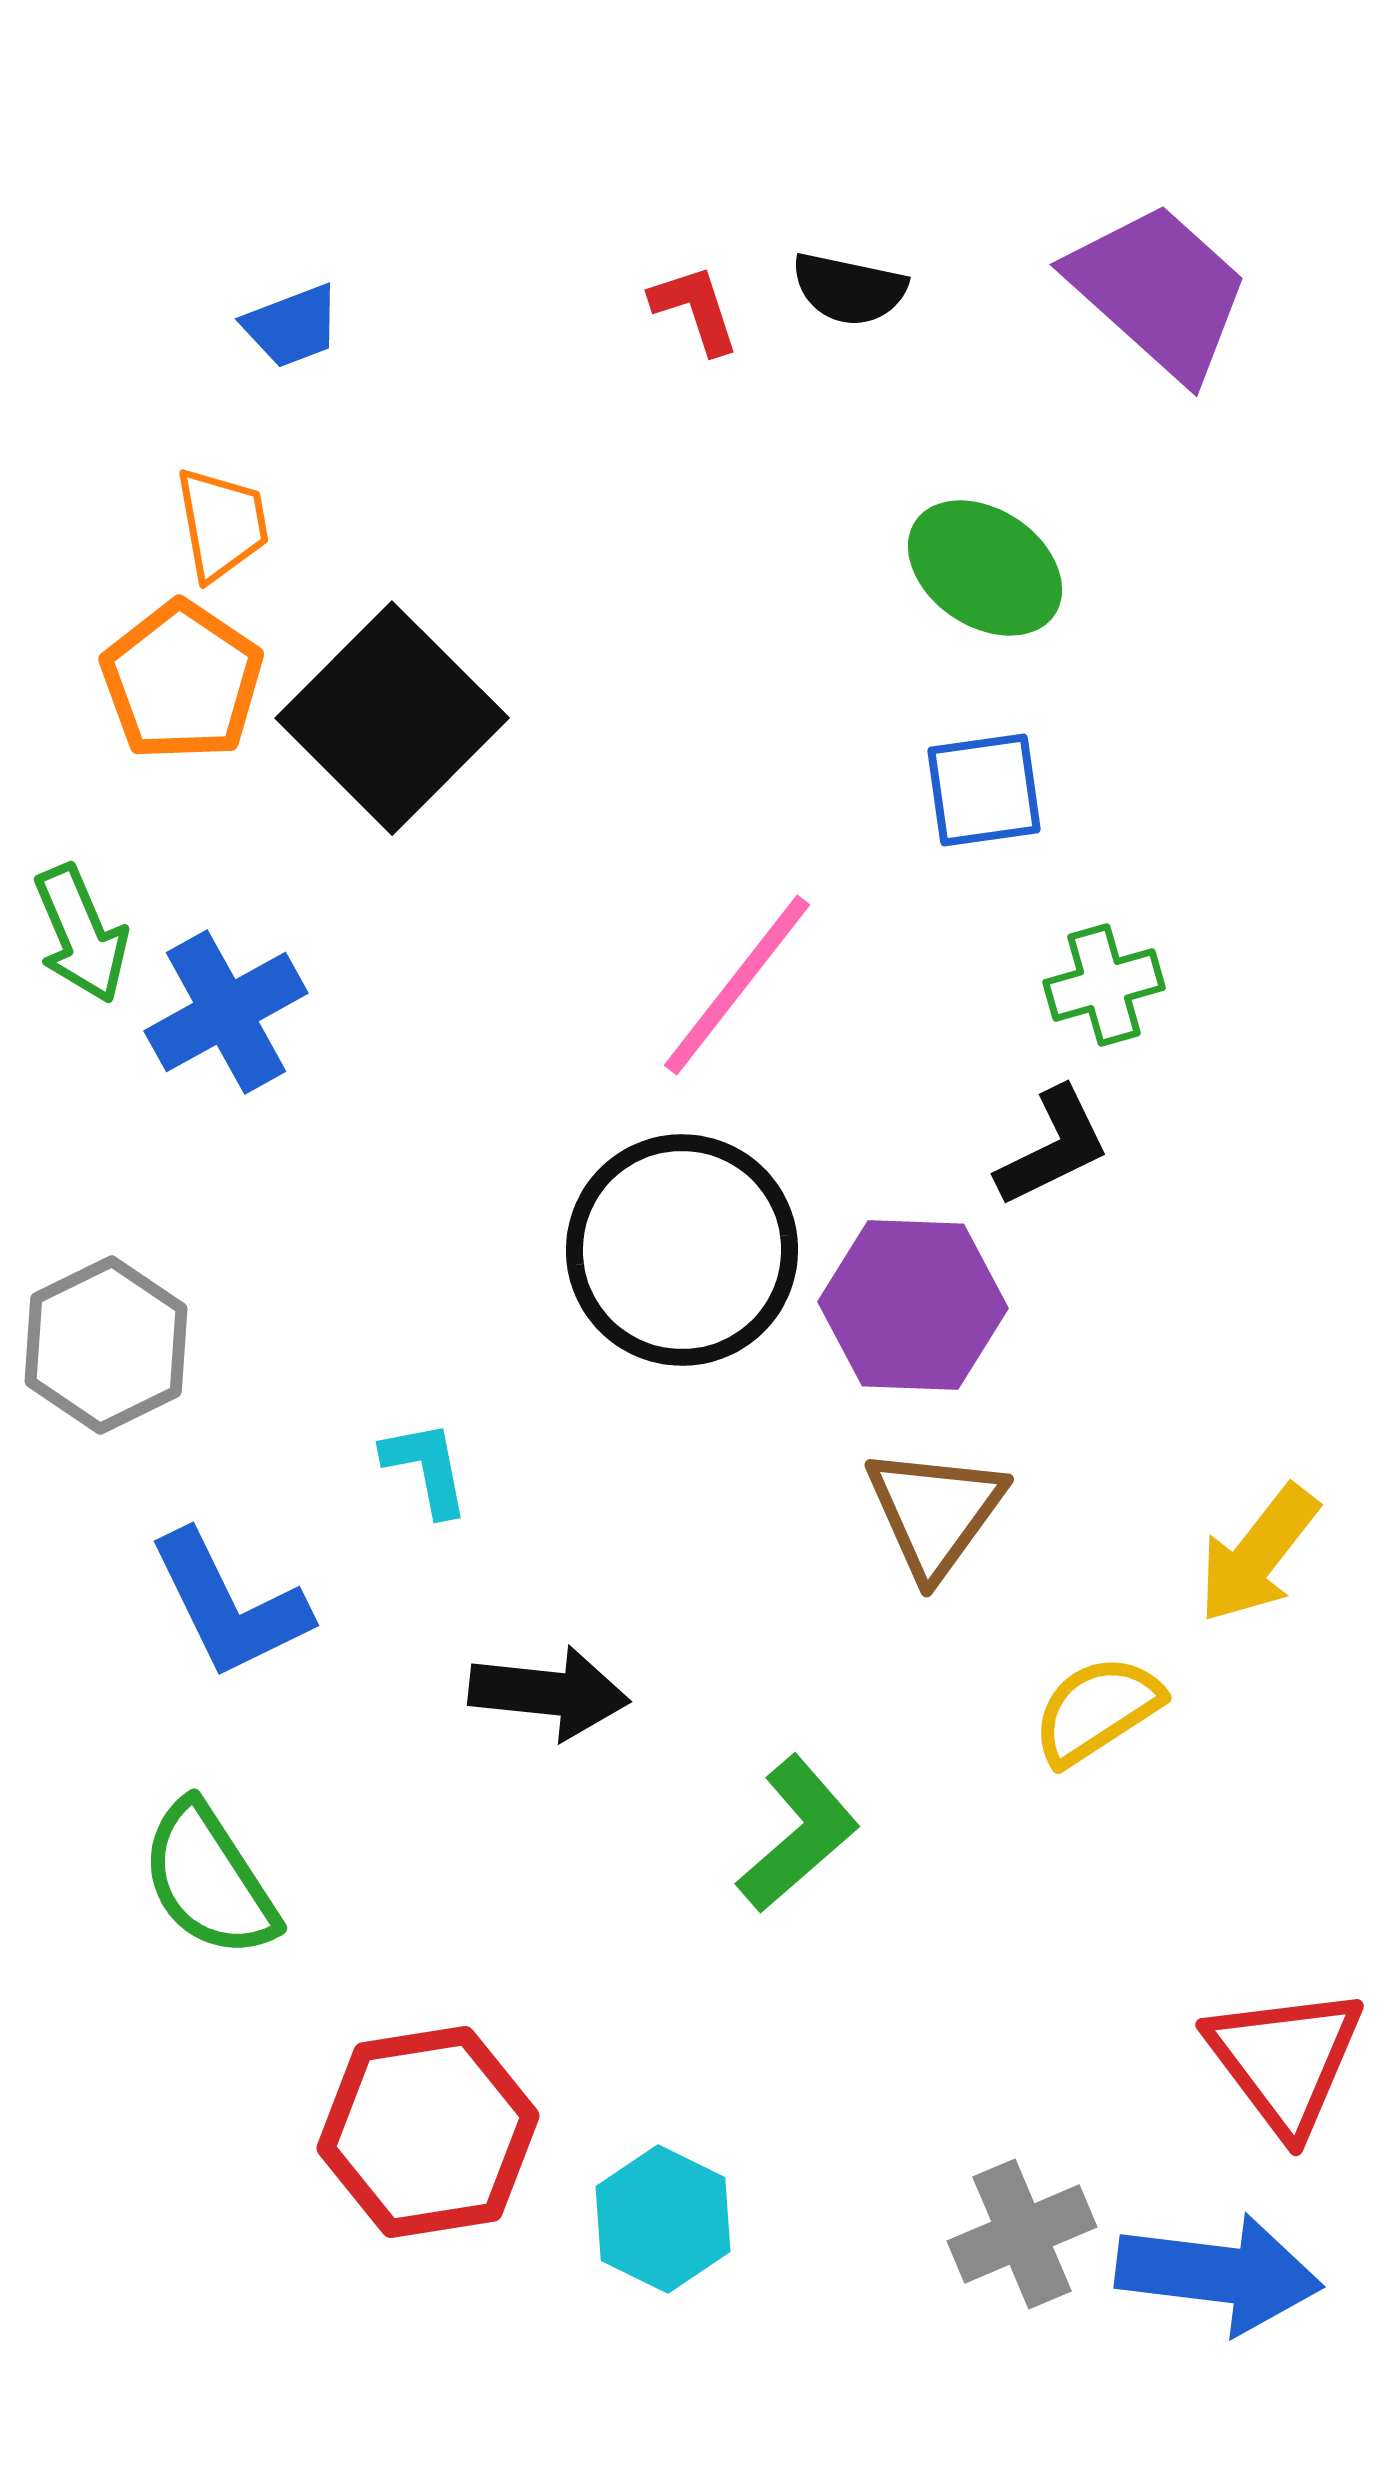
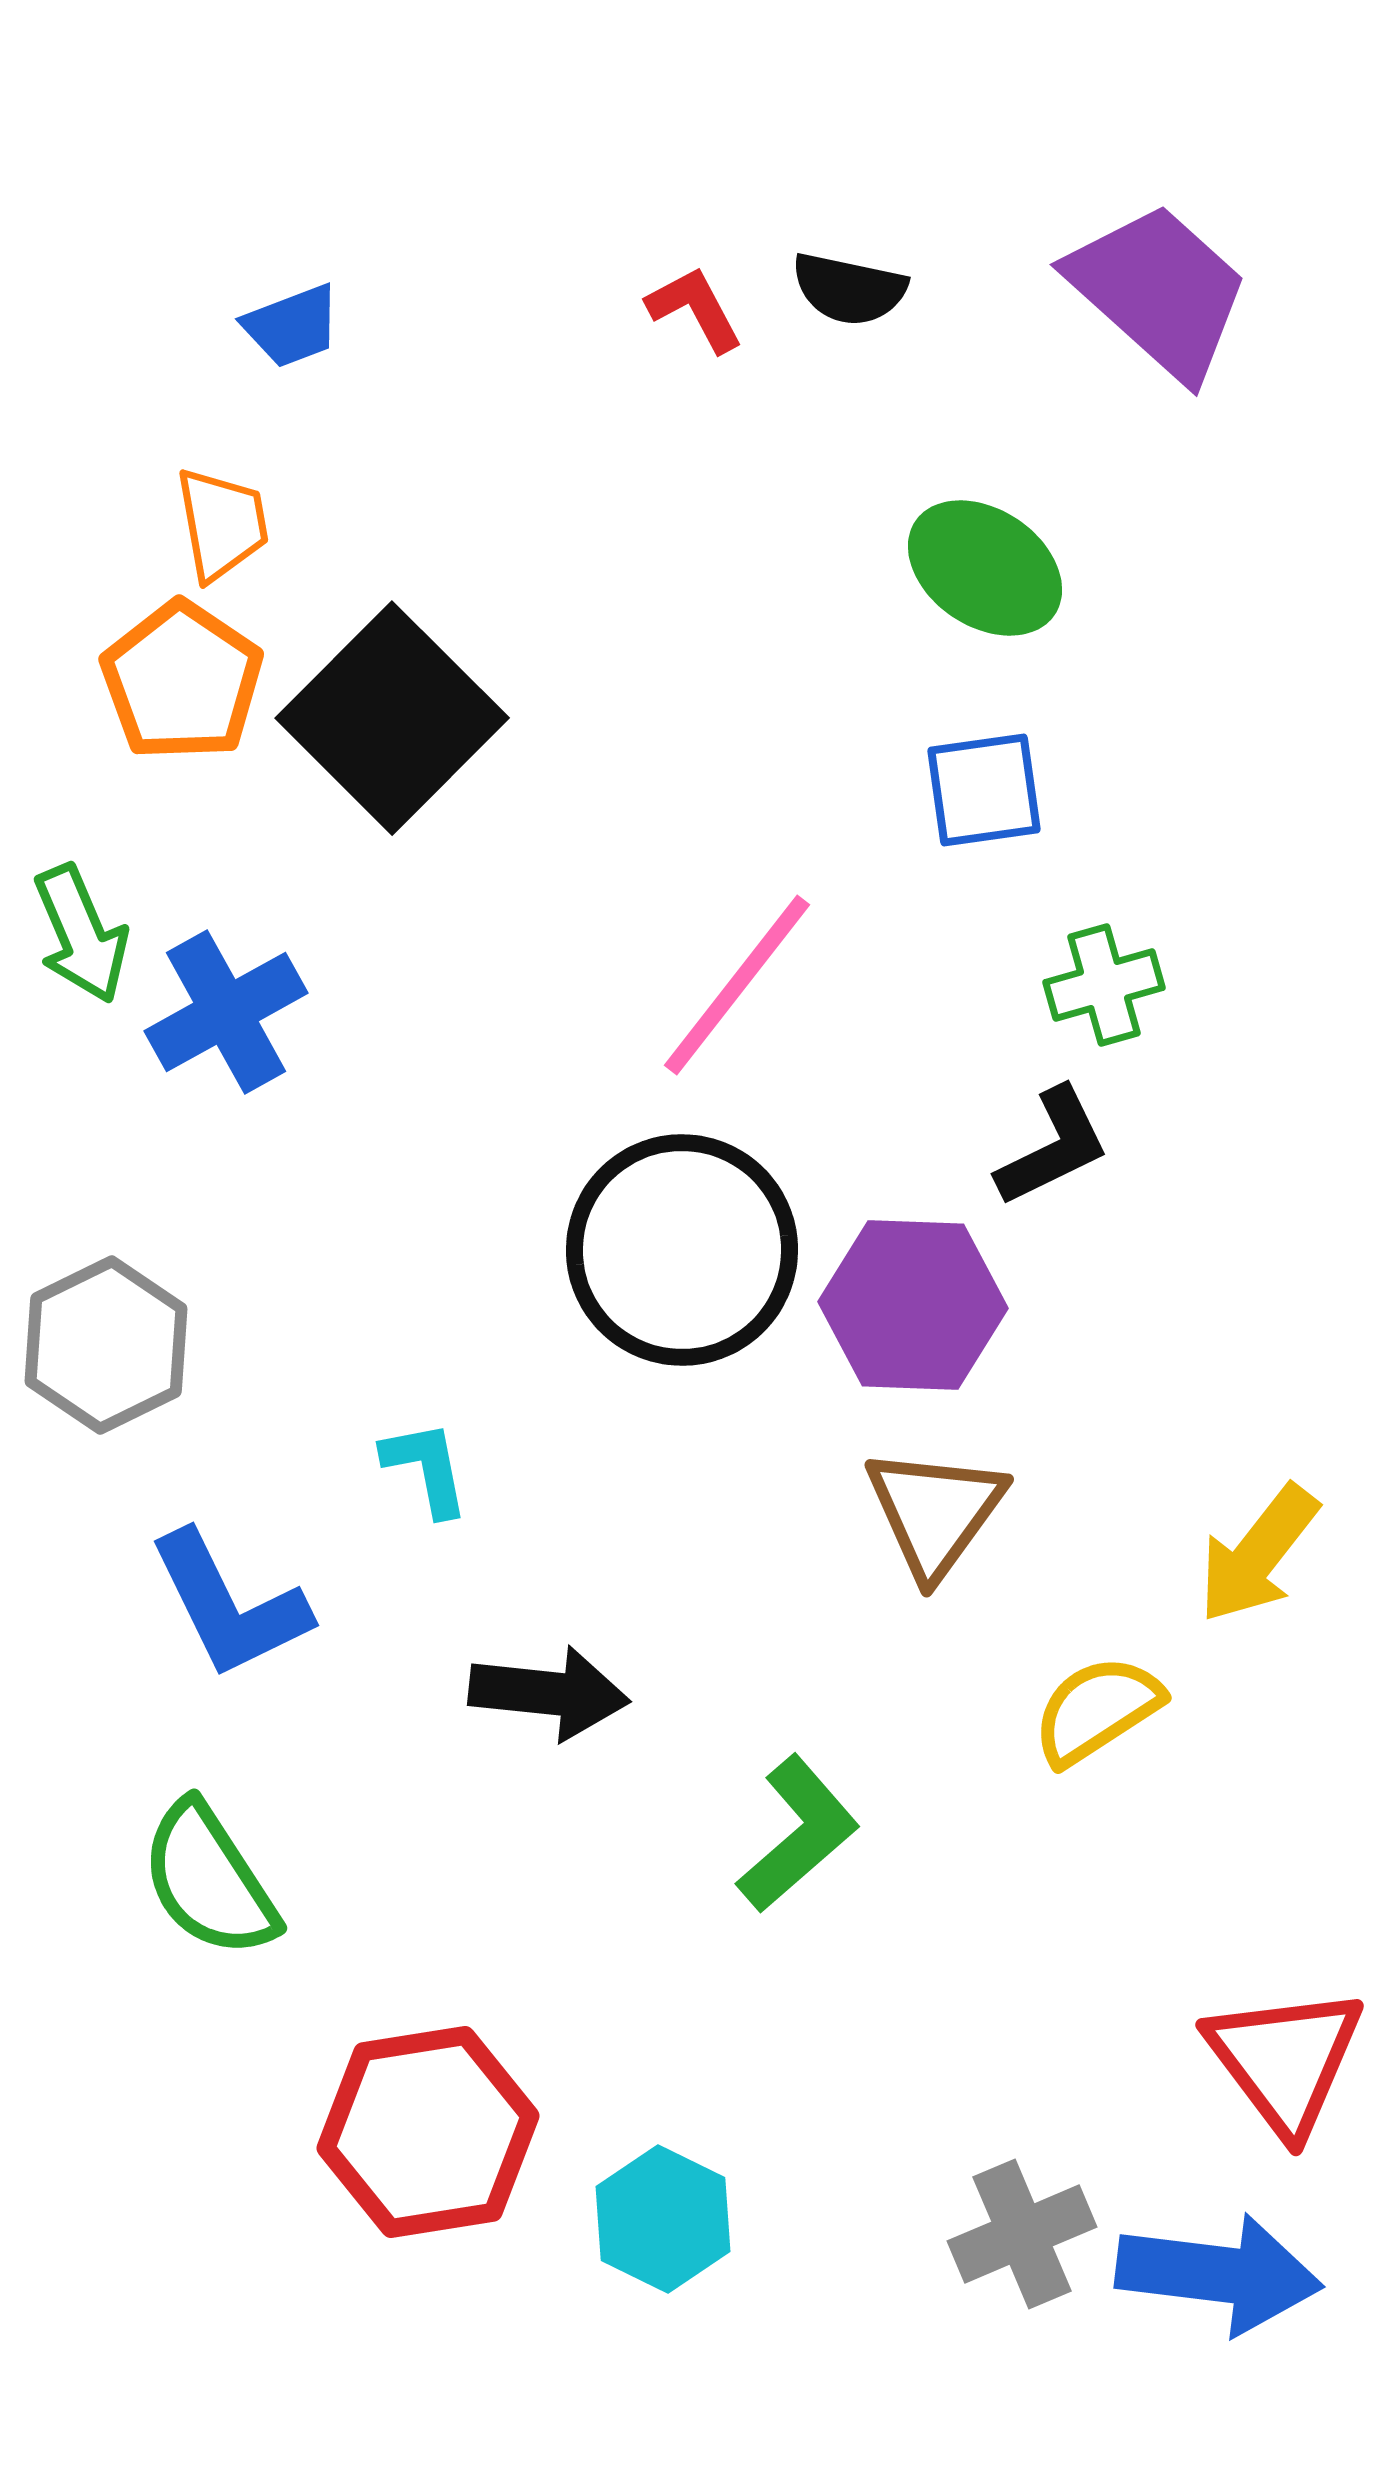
red L-shape: rotated 10 degrees counterclockwise
